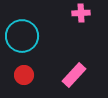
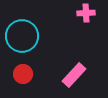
pink cross: moved 5 px right
red circle: moved 1 px left, 1 px up
